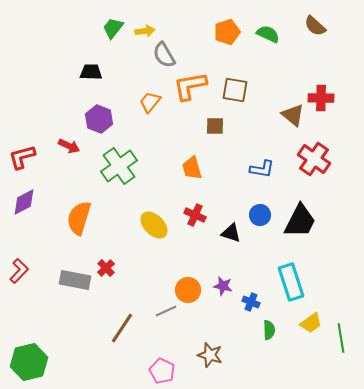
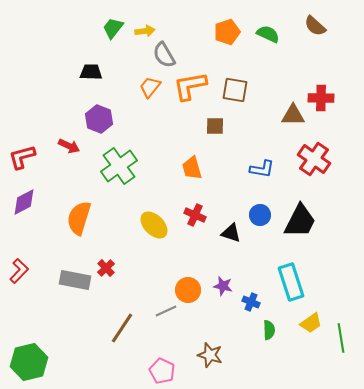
orange trapezoid at (150, 102): moved 15 px up
brown triangle at (293, 115): rotated 40 degrees counterclockwise
